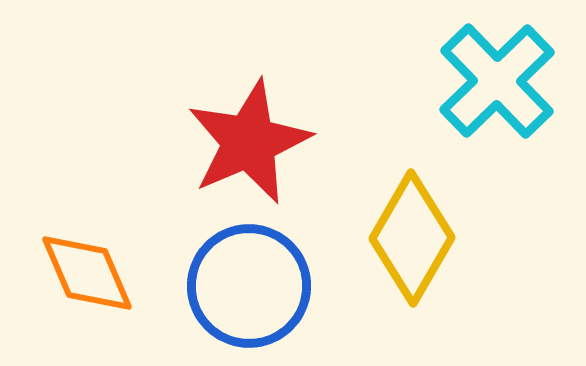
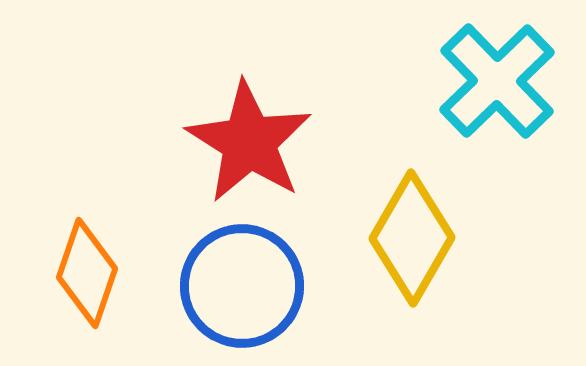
red star: rotated 17 degrees counterclockwise
orange diamond: rotated 42 degrees clockwise
blue circle: moved 7 px left
